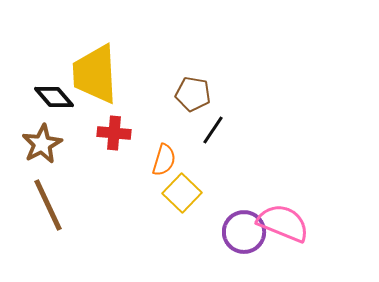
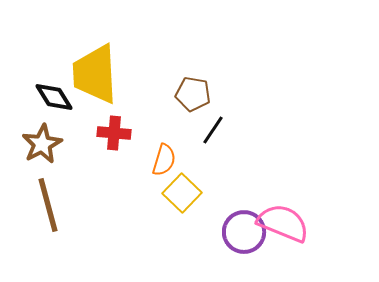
black diamond: rotated 9 degrees clockwise
brown line: rotated 10 degrees clockwise
